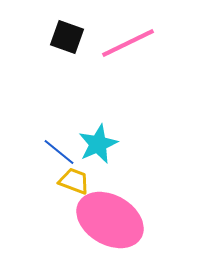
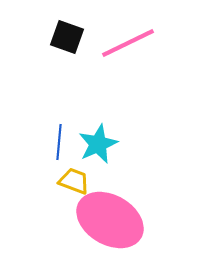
blue line: moved 10 px up; rotated 56 degrees clockwise
